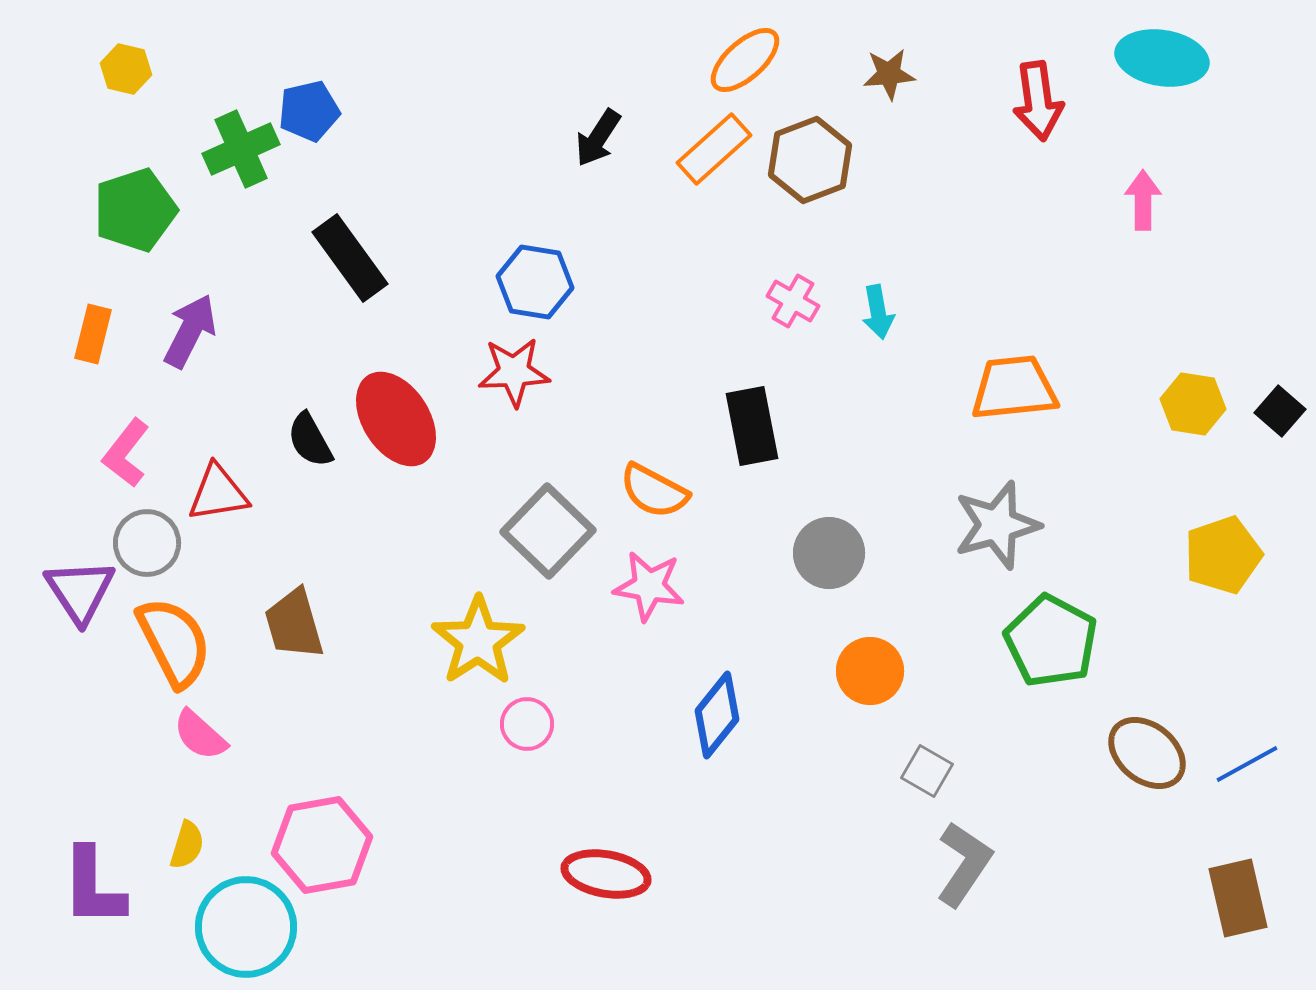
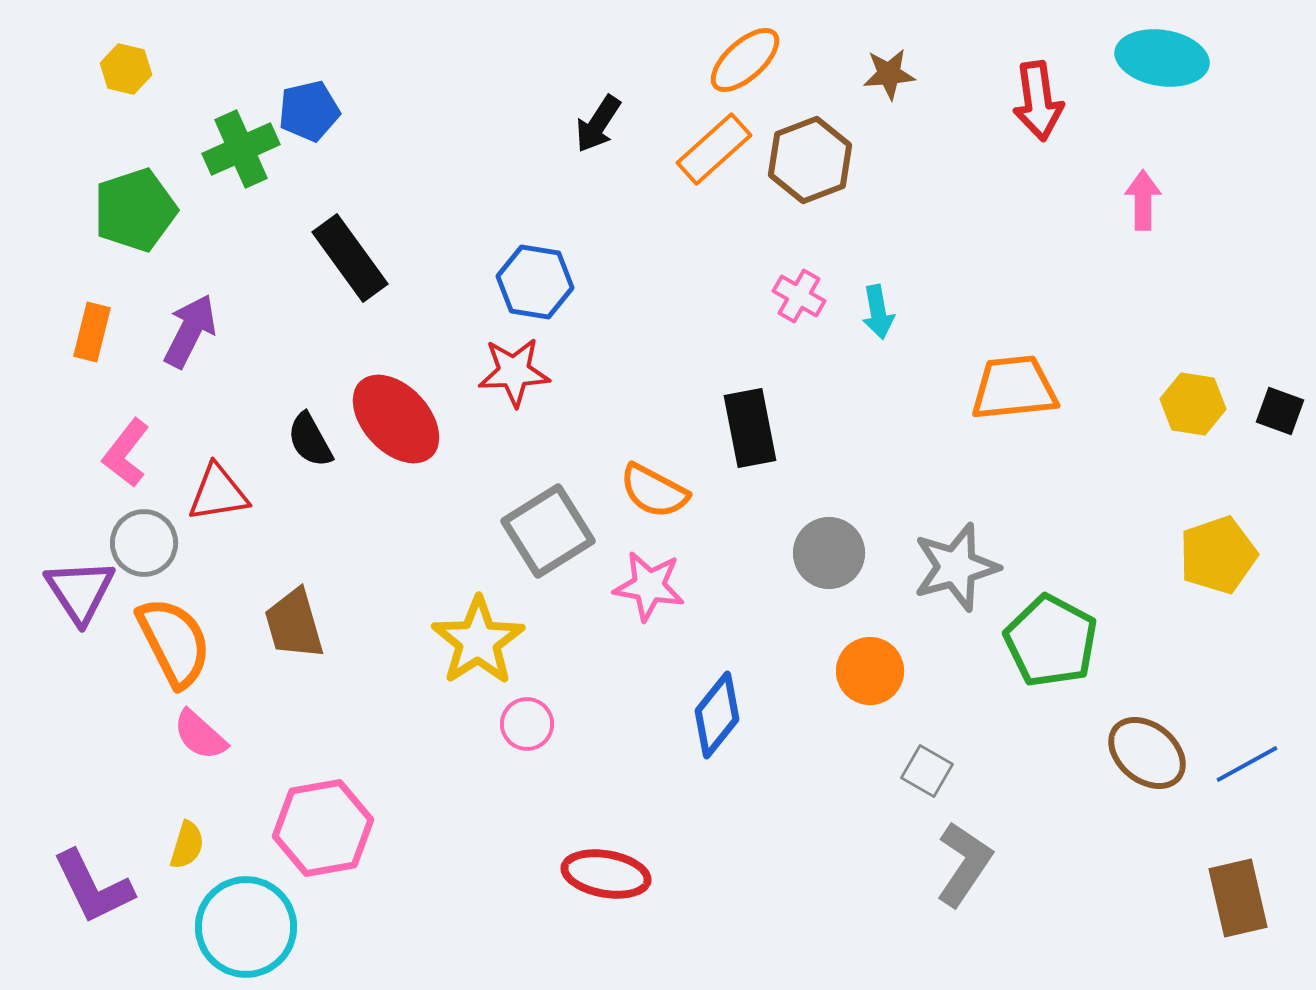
black arrow at (598, 138): moved 14 px up
pink cross at (793, 301): moved 6 px right, 5 px up
orange rectangle at (93, 334): moved 1 px left, 2 px up
black square at (1280, 411): rotated 21 degrees counterclockwise
red ellipse at (396, 419): rotated 10 degrees counterclockwise
black rectangle at (752, 426): moved 2 px left, 2 px down
gray star at (997, 525): moved 41 px left, 42 px down
gray square at (548, 531): rotated 14 degrees clockwise
gray circle at (147, 543): moved 3 px left
yellow pentagon at (1223, 555): moved 5 px left
pink hexagon at (322, 845): moved 1 px right, 17 px up
purple L-shape at (93, 887): rotated 26 degrees counterclockwise
